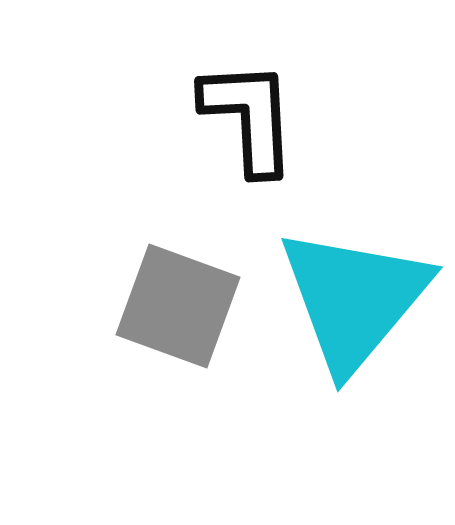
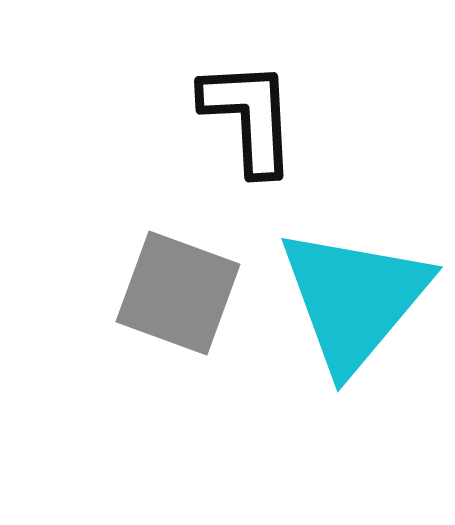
gray square: moved 13 px up
